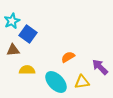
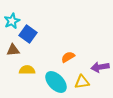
purple arrow: rotated 54 degrees counterclockwise
